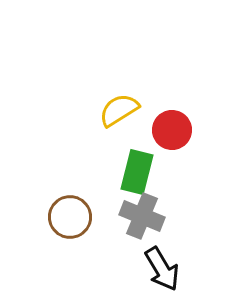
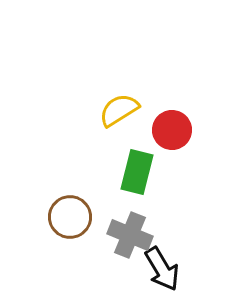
gray cross: moved 12 px left, 19 px down
